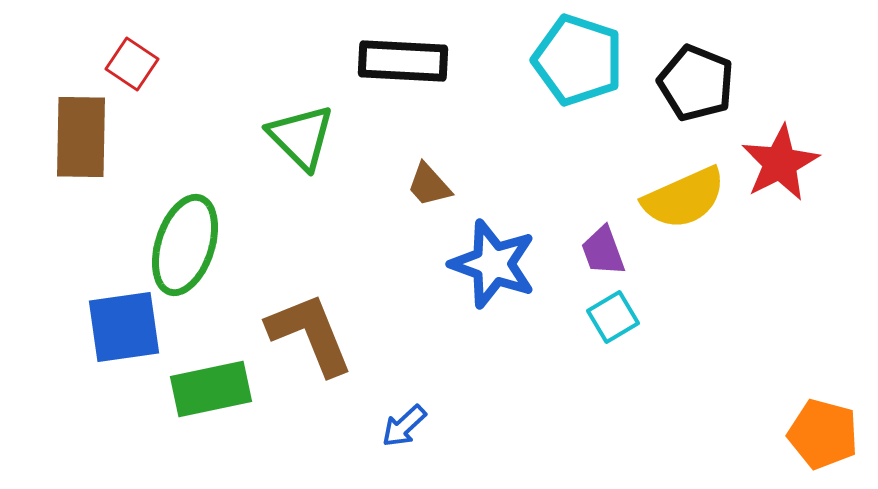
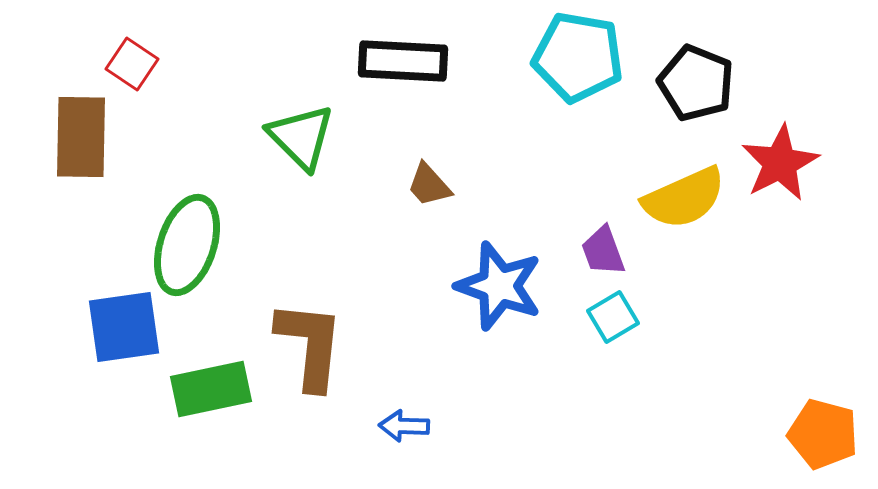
cyan pentagon: moved 3 px up; rotated 8 degrees counterclockwise
green ellipse: moved 2 px right
blue star: moved 6 px right, 22 px down
brown L-shape: moved 11 px down; rotated 28 degrees clockwise
blue arrow: rotated 45 degrees clockwise
